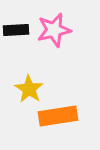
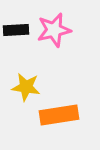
yellow star: moved 3 px left, 2 px up; rotated 24 degrees counterclockwise
orange rectangle: moved 1 px right, 1 px up
